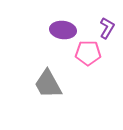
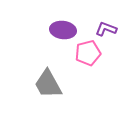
purple L-shape: moved 1 px left, 1 px down; rotated 100 degrees counterclockwise
pink pentagon: rotated 15 degrees counterclockwise
